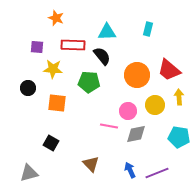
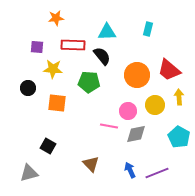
orange star: rotated 28 degrees counterclockwise
cyan pentagon: rotated 20 degrees clockwise
black square: moved 3 px left, 3 px down
